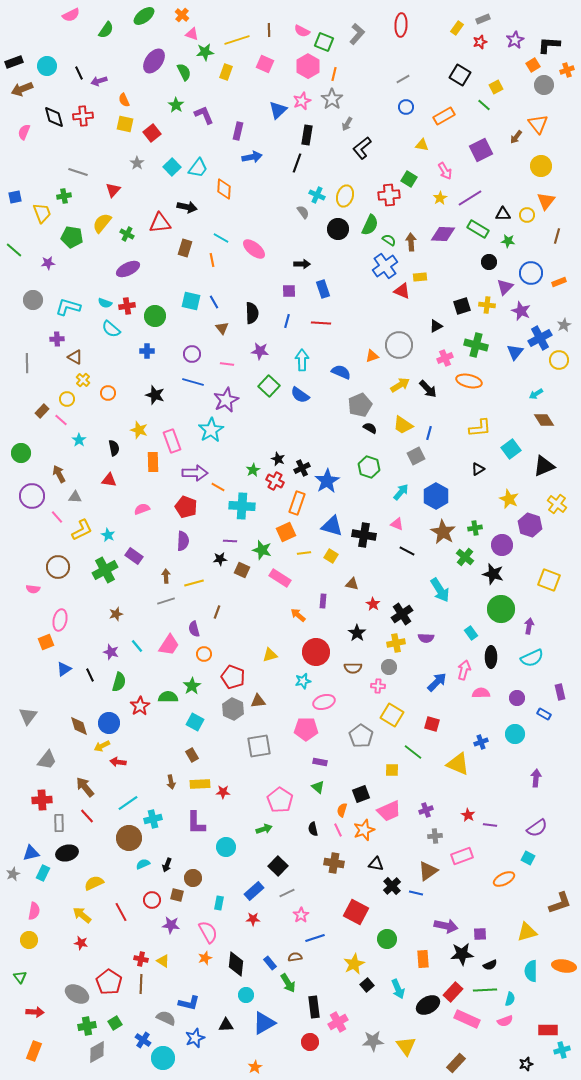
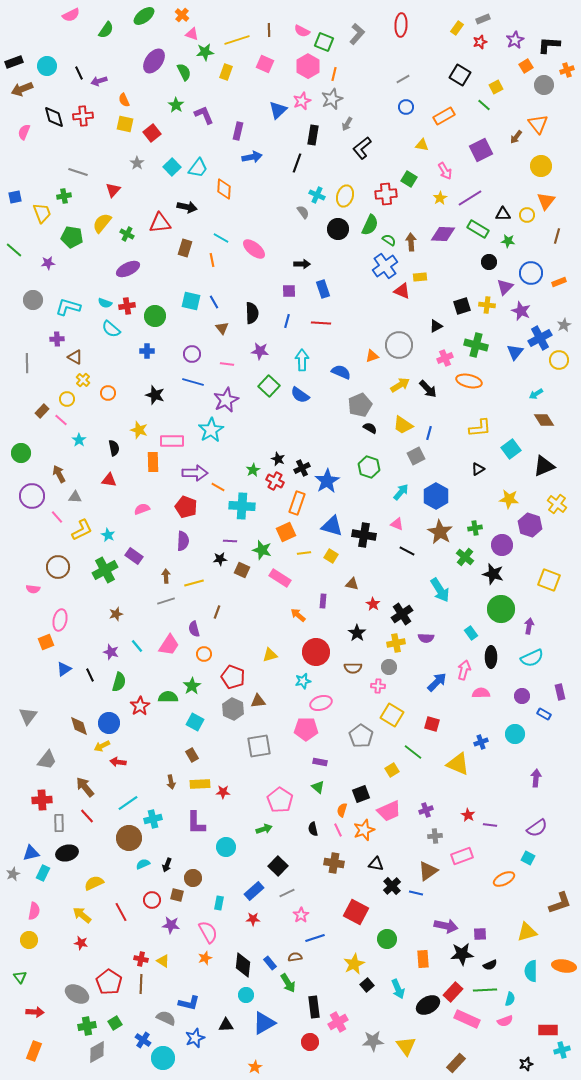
orange square at (533, 65): moved 7 px left, 1 px down
gray star at (332, 99): rotated 15 degrees clockwise
black rectangle at (307, 135): moved 6 px right
red cross at (389, 195): moved 3 px left, 1 px up
pink rectangle at (172, 441): rotated 70 degrees counterclockwise
yellow star at (509, 499): rotated 18 degrees counterclockwise
brown star at (443, 532): moved 3 px left
purple circle at (517, 698): moved 5 px right, 2 px up
pink ellipse at (324, 702): moved 3 px left, 1 px down
yellow square at (392, 770): rotated 32 degrees counterclockwise
black diamond at (236, 964): moved 7 px right, 1 px down
